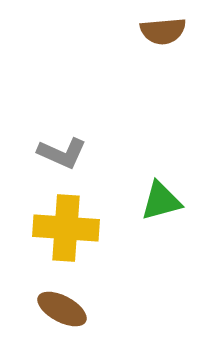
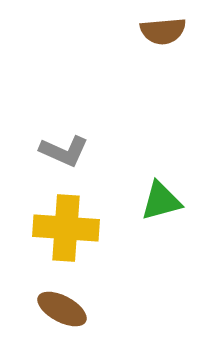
gray L-shape: moved 2 px right, 2 px up
